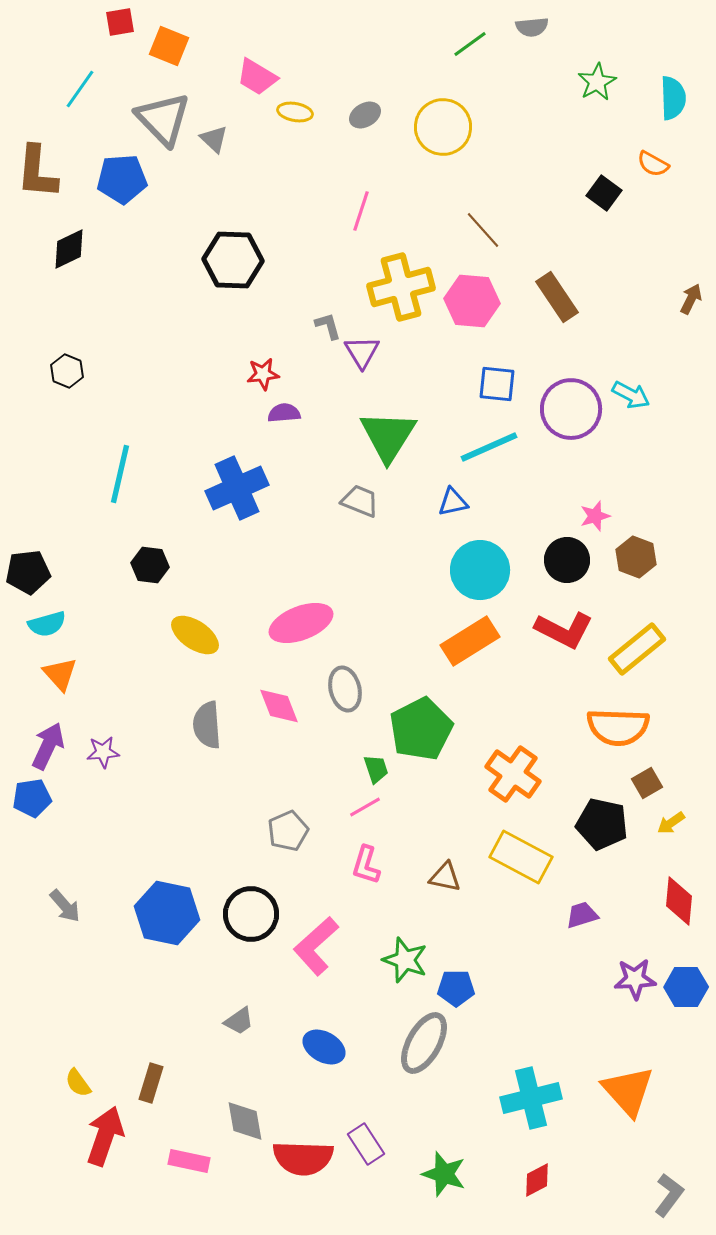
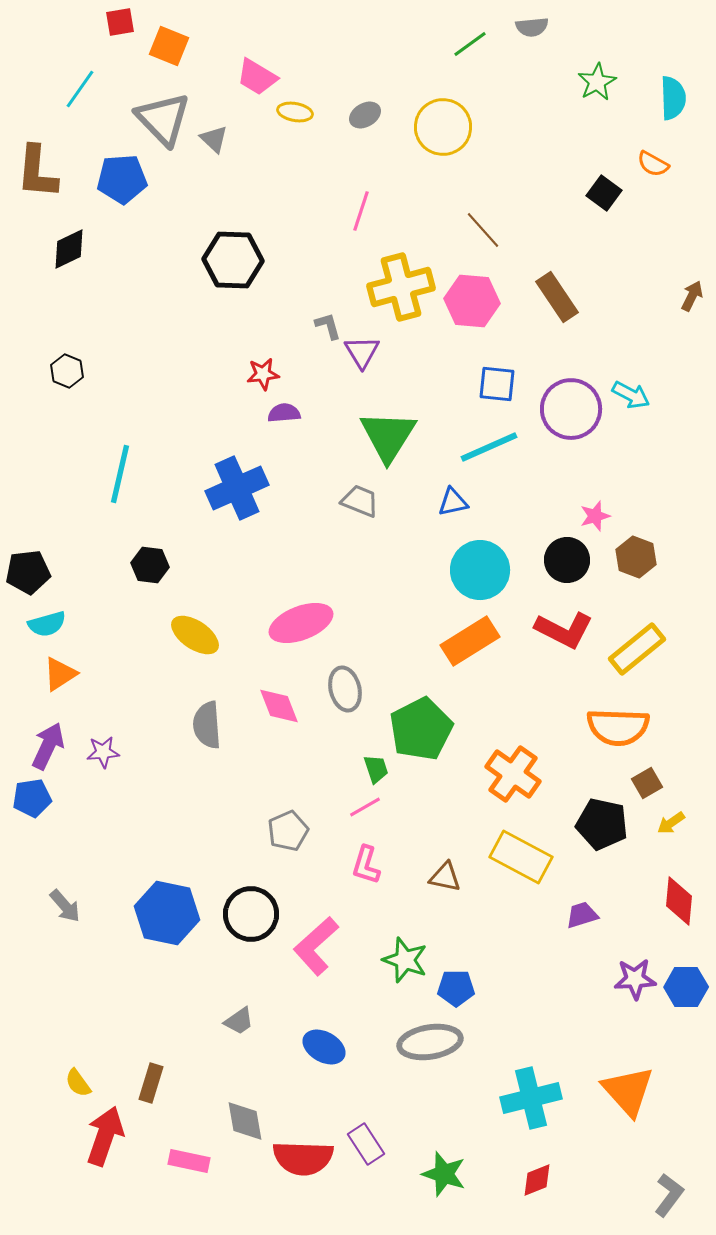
brown arrow at (691, 299): moved 1 px right, 3 px up
orange triangle at (60, 674): rotated 39 degrees clockwise
gray ellipse at (424, 1043): moved 6 px right, 1 px up; rotated 52 degrees clockwise
red diamond at (537, 1180): rotated 6 degrees clockwise
